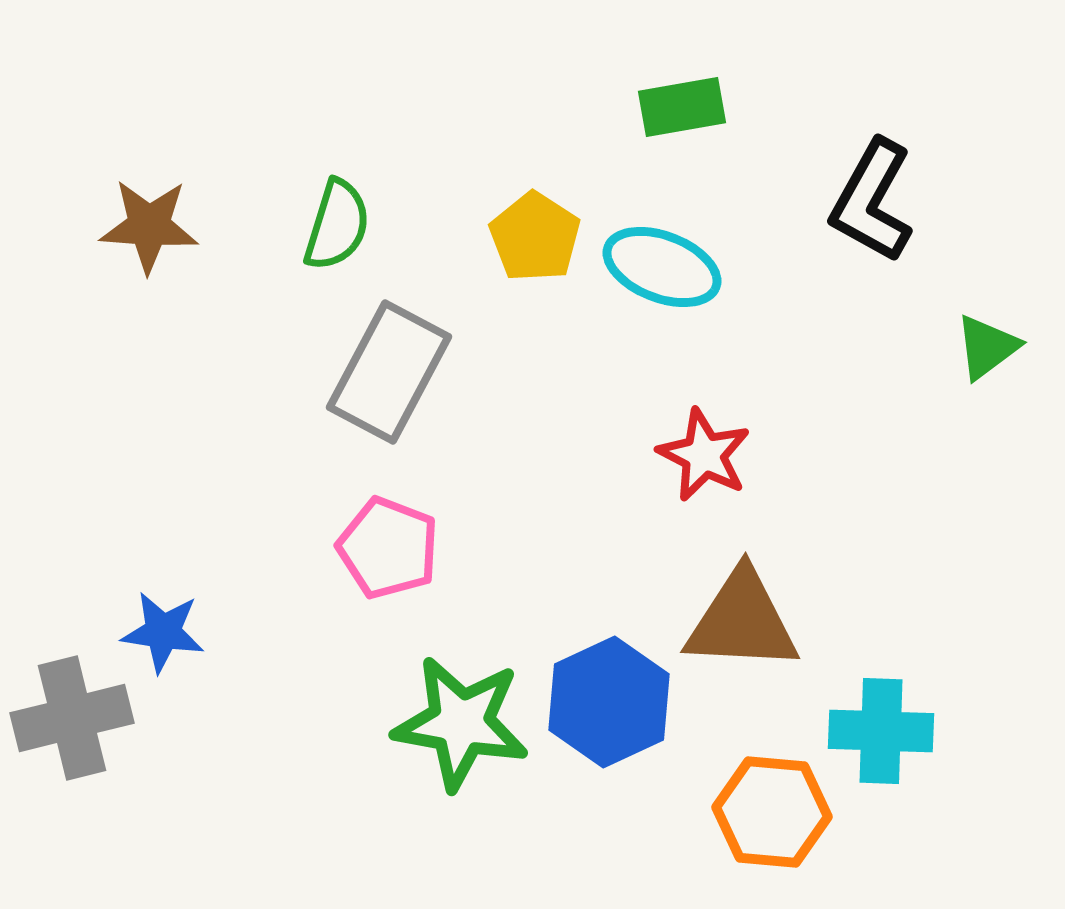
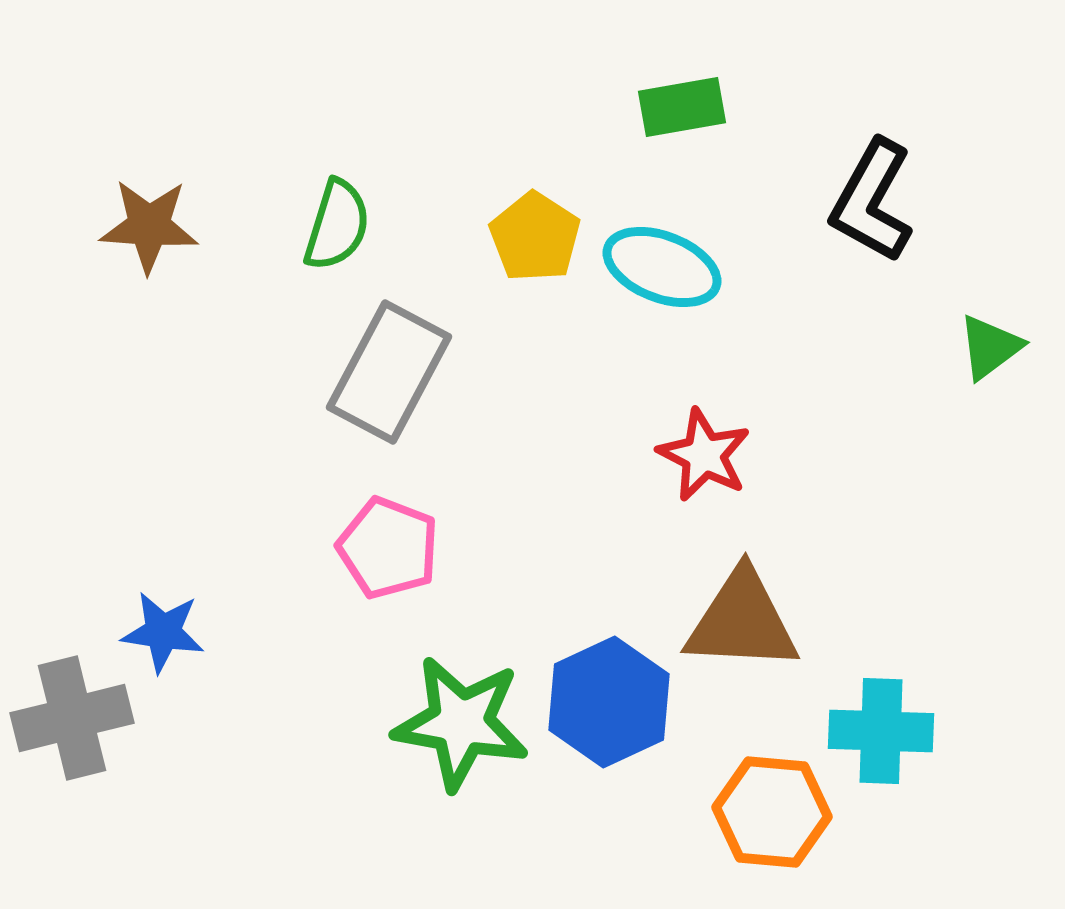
green triangle: moved 3 px right
